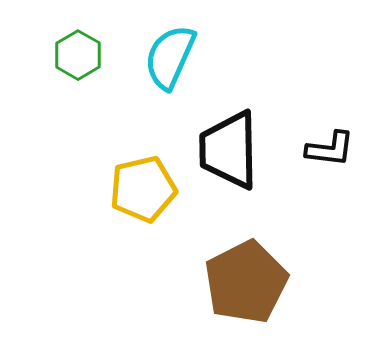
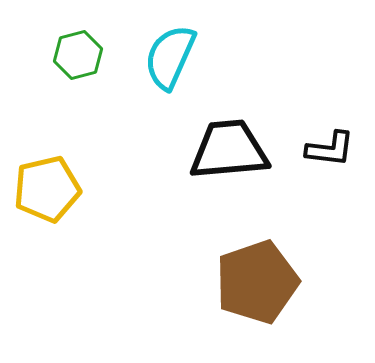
green hexagon: rotated 15 degrees clockwise
black trapezoid: rotated 86 degrees clockwise
yellow pentagon: moved 96 px left
brown pentagon: moved 11 px right; rotated 8 degrees clockwise
